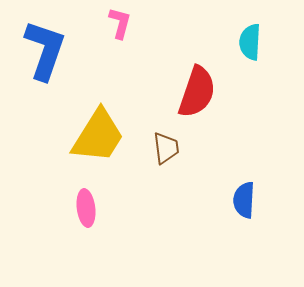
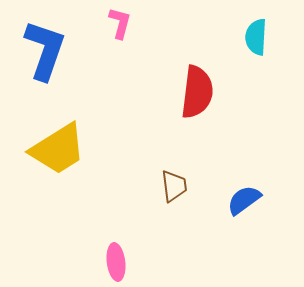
cyan semicircle: moved 6 px right, 5 px up
red semicircle: rotated 12 degrees counterclockwise
yellow trapezoid: moved 40 px left, 13 px down; rotated 26 degrees clockwise
brown trapezoid: moved 8 px right, 38 px down
blue semicircle: rotated 51 degrees clockwise
pink ellipse: moved 30 px right, 54 px down
